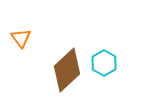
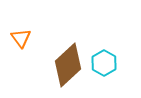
brown diamond: moved 1 px right, 5 px up
